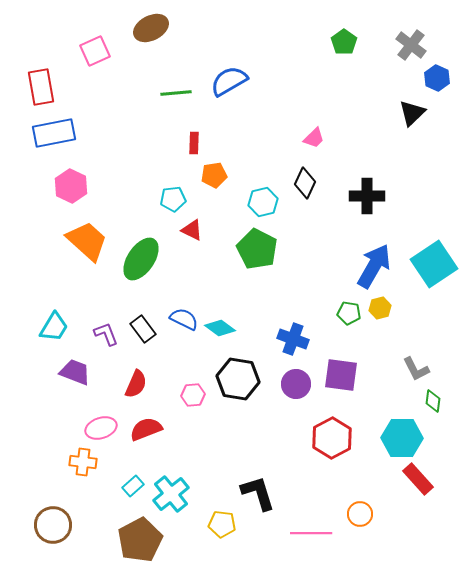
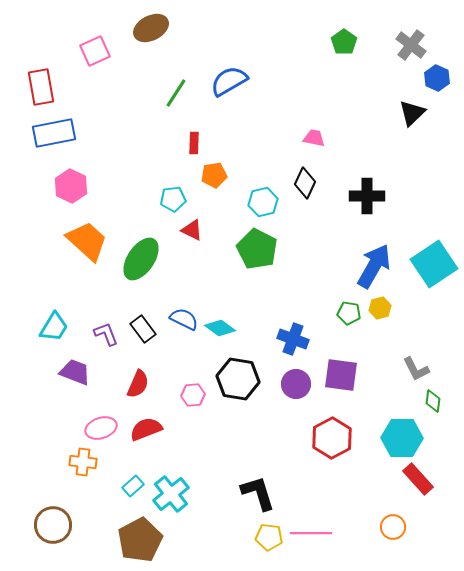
green line at (176, 93): rotated 52 degrees counterclockwise
pink trapezoid at (314, 138): rotated 125 degrees counterclockwise
red semicircle at (136, 384): moved 2 px right
orange circle at (360, 514): moved 33 px right, 13 px down
yellow pentagon at (222, 524): moved 47 px right, 13 px down
